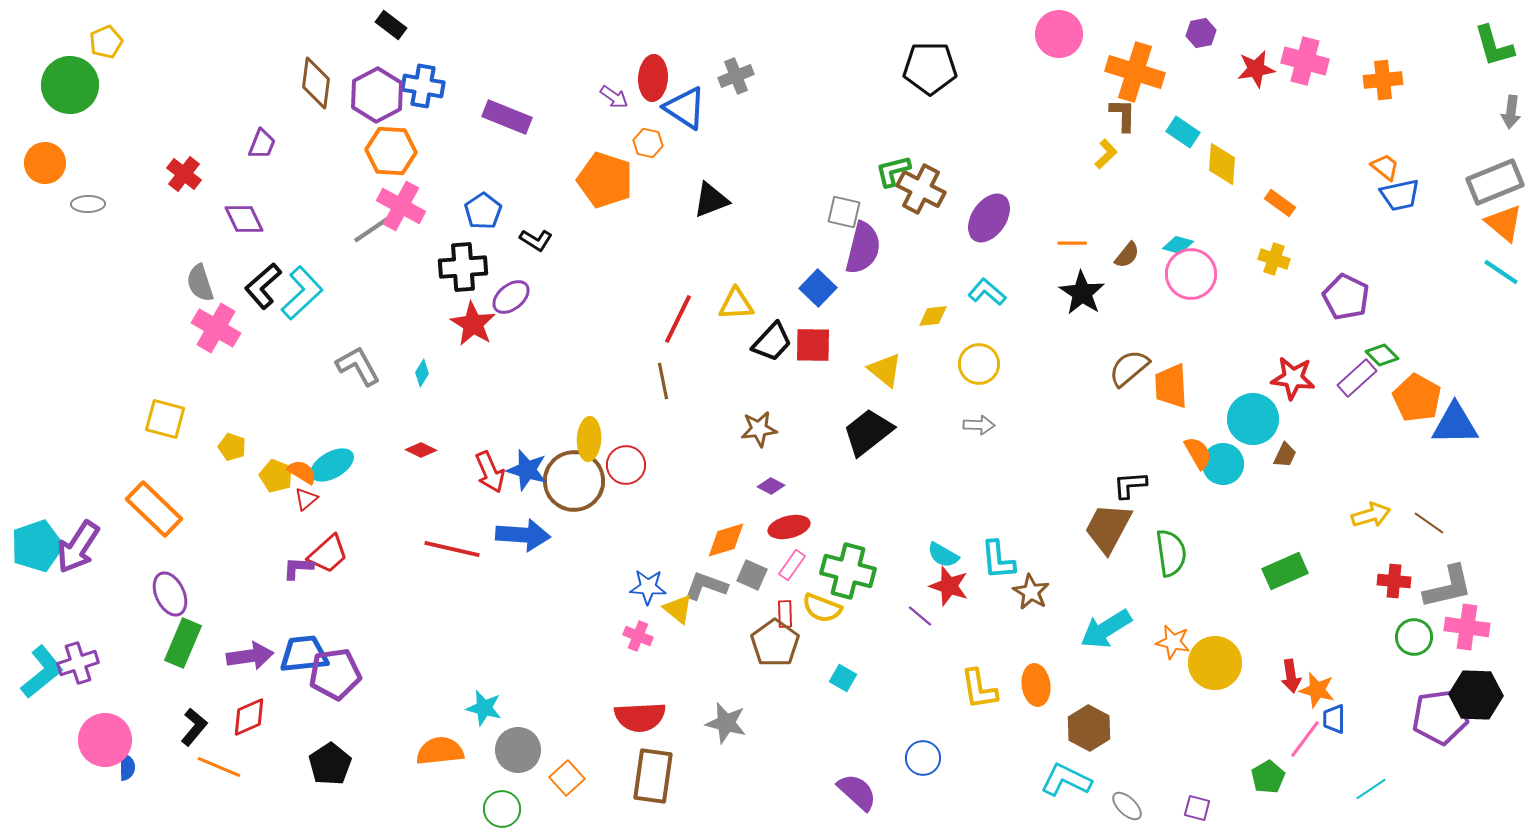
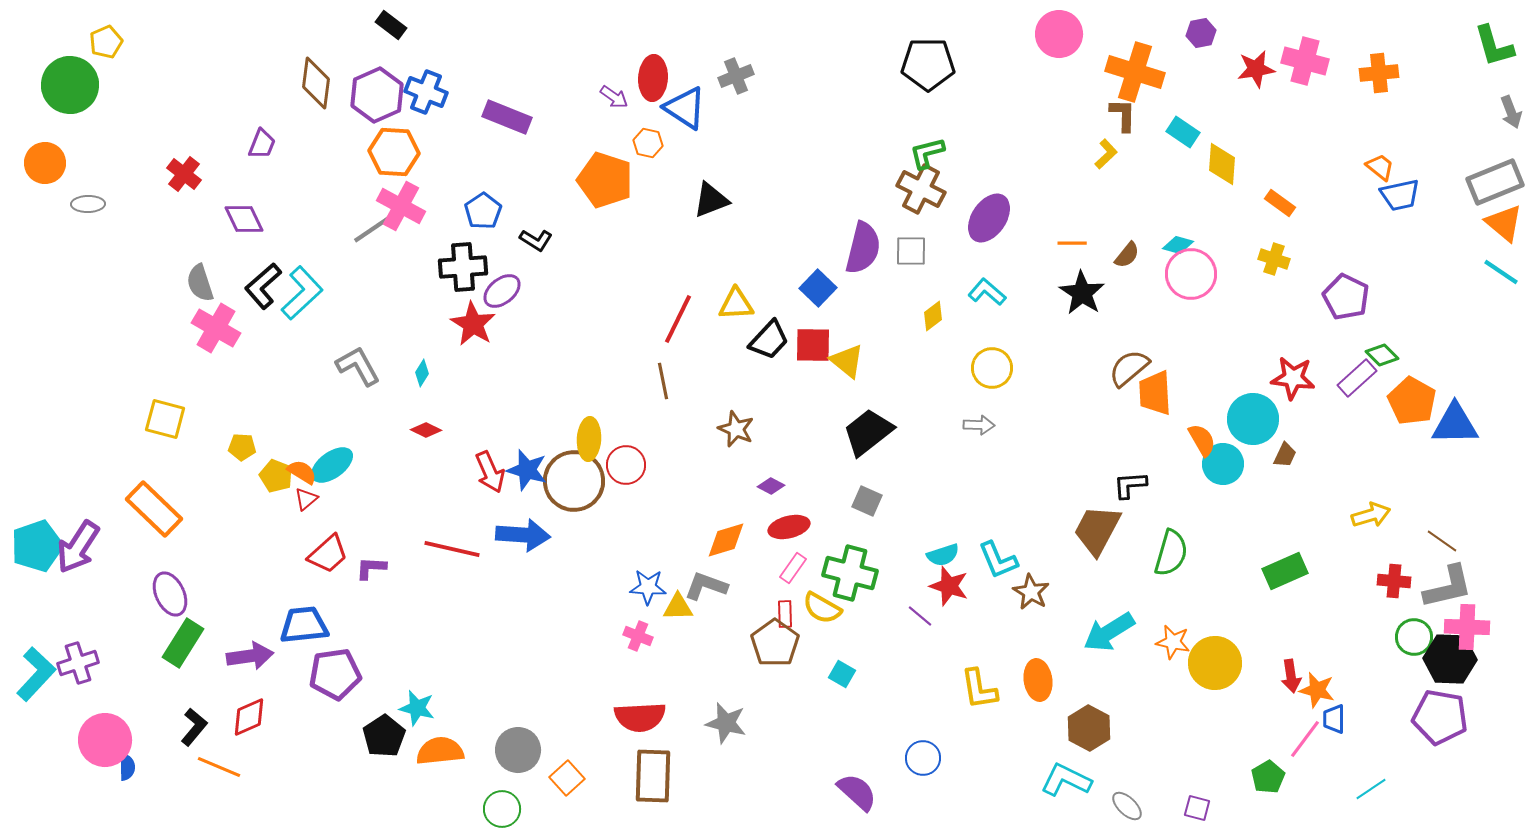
black pentagon at (930, 68): moved 2 px left, 4 px up
orange cross at (1383, 80): moved 4 px left, 7 px up
blue cross at (423, 86): moved 3 px right, 6 px down; rotated 12 degrees clockwise
purple hexagon at (377, 95): rotated 4 degrees clockwise
gray arrow at (1511, 112): rotated 28 degrees counterclockwise
orange hexagon at (391, 151): moved 3 px right, 1 px down
orange trapezoid at (1385, 167): moved 5 px left
green L-shape at (893, 171): moved 34 px right, 18 px up
gray square at (844, 212): moved 67 px right, 39 px down; rotated 12 degrees counterclockwise
purple ellipse at (511, 297): moved 9 px left, 6 px up
yellow diamond at (933, 316): rotated 32 degrees counterclockwise
black trapezoid at (772, 342): moved 3 px left, 2 px up
yellow circle at (979, 364): moved 13 px right, 4 px down
yellow triangle at (885, 370): moved 38 px left, 9 px up
orange trapezoid at (1171, 386): moved 16 px left, 7 px down
orange pentagon at (1417, 398): moved 5 px left, 3 px down
brown star at (759, 429): moved 23 px left; rotated 30 degrees clockwise
yellow pentagon at (232, 447): moved 10 px right; rotated 16 degrees counterclockwise
red diamond at (421, 450): moved 5 px right, 20 px up
orange semicircle at (1198, 453): moved 4 px right, 13 px up
cyan ellipse at (332, 465): rotated 6 degrees counterclockwise
brown line at (1429, 523): moved 13 px right, 18 px down
brown trapezoid at (1108, 528): moved 11 px left, 2 px down
green semicircle at (1171, 553): rotated 24 degrees clockwise
cyan semicircle at (943, 555): rotated 48 degrees counterclockwise
cyan L-shape at (998, 560): rotated 18 degrees counterclockwise
pink rectangle at (792, 565): moved 1 px right, 3 px down
purple L-shape at (298, 568): moved 73 px right
green cross at (848, 571): moved 2 px right, 2 px down
gray square at (752, 575): moved 115 px right, 74 px up
yellow semicircle at (822, 608): rotated 9 degrees clockwise
yellow triangle at (678, 609): moved 2 px up; rotated 40 degrees counterclockwise
pink cross at (1467, 627): rotated 6 degrees counterclockwise
cyan arrow at (1106, 629): moved 3 px right, 3 px down
green rectangle at (183, 643): rotated 9 degrees clockwise
blue trapezoid at (304, 654): moved 29 px up
cyan L-shape at (42, 672): moved 6 px left, 2 px down; rotated 8 degrees counterclockwise
cyan square at (843, 678): moved 1 px left, 4 px up
orange ellipse at (1036, 685): moved 2 px right, 5 px up
black hexagon at (1476, 695): moved 26 px left, 36 px up
cyan star at (484, 708): moved 67 px left
purple pentagon at (1440, 717): rotated 18 degrees clockwise
black pentagon at (330, 764): moved 54 px right, 28 px up
brown rectangle at (653, 776): rotated 6 degrees counterclockwise
